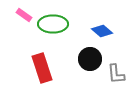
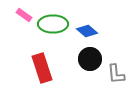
blue diamond: moved 15 px left
